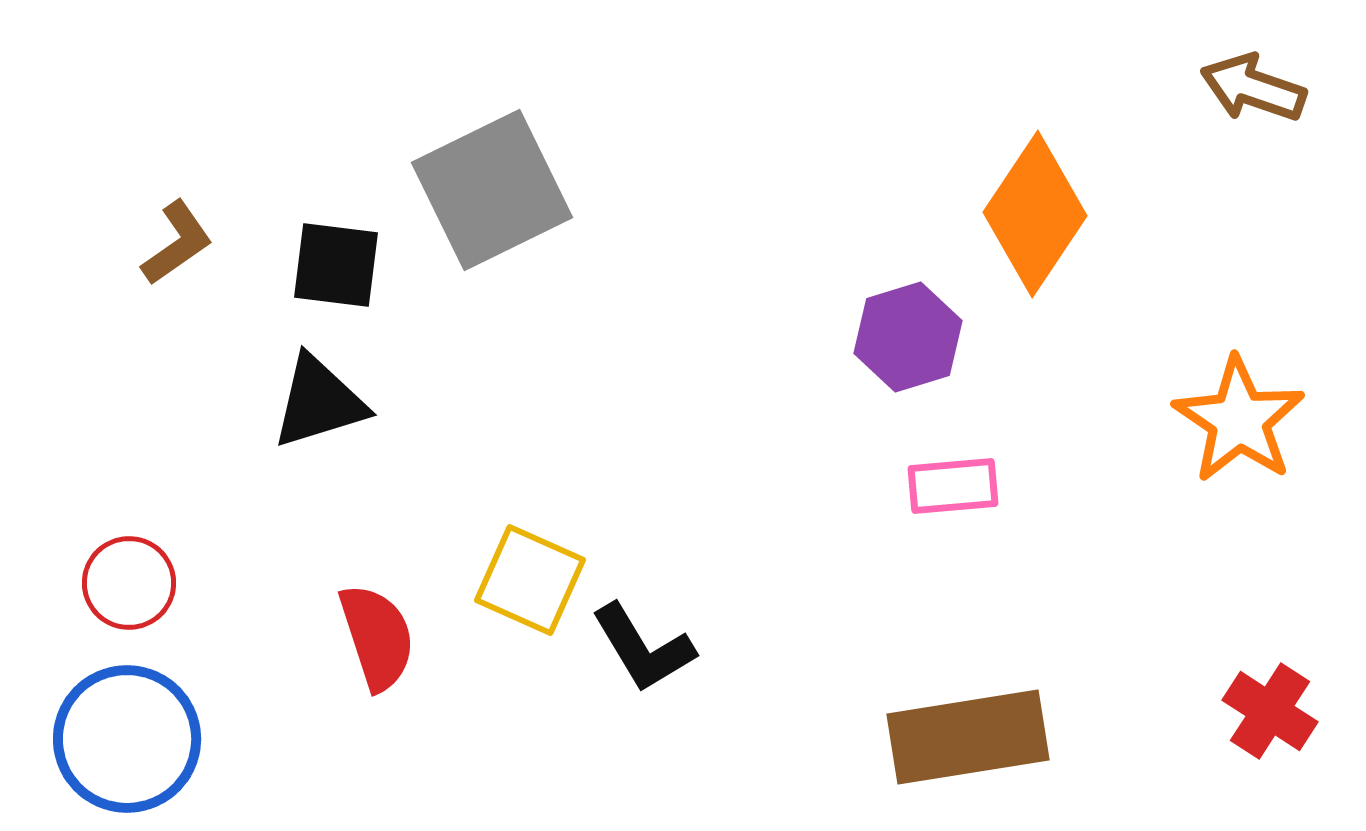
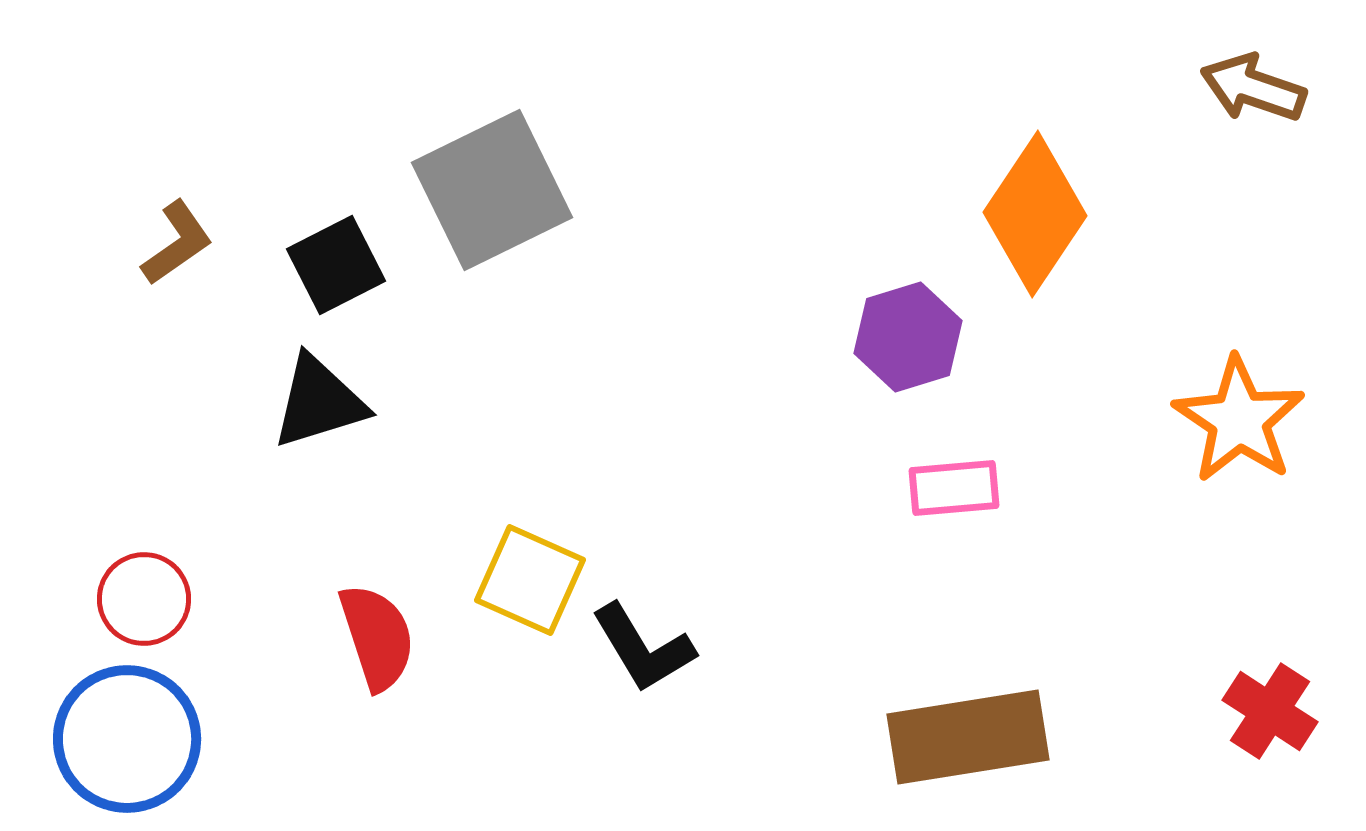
black square: rotated 34 degrees counterclockwise
pink rectangle: moved 1 px right, 2 px down
red circle: moved 15 px right, 16 px down
